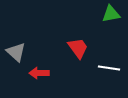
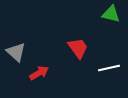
green triangle: rotated 24 degrees clockwise
white line: rotated 20 degrees counterclockwise
red arrow: rotated 150 degrees clockwise
